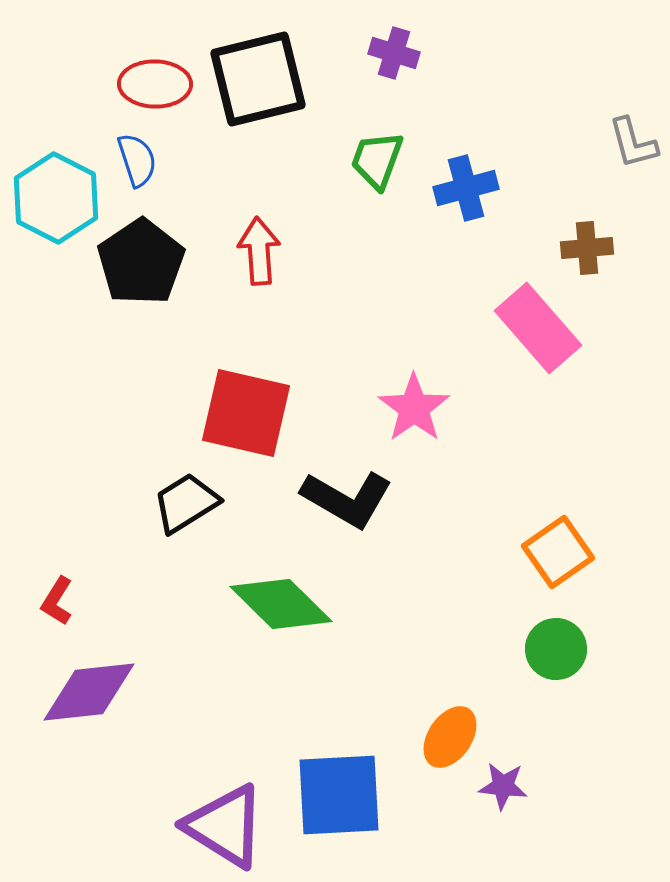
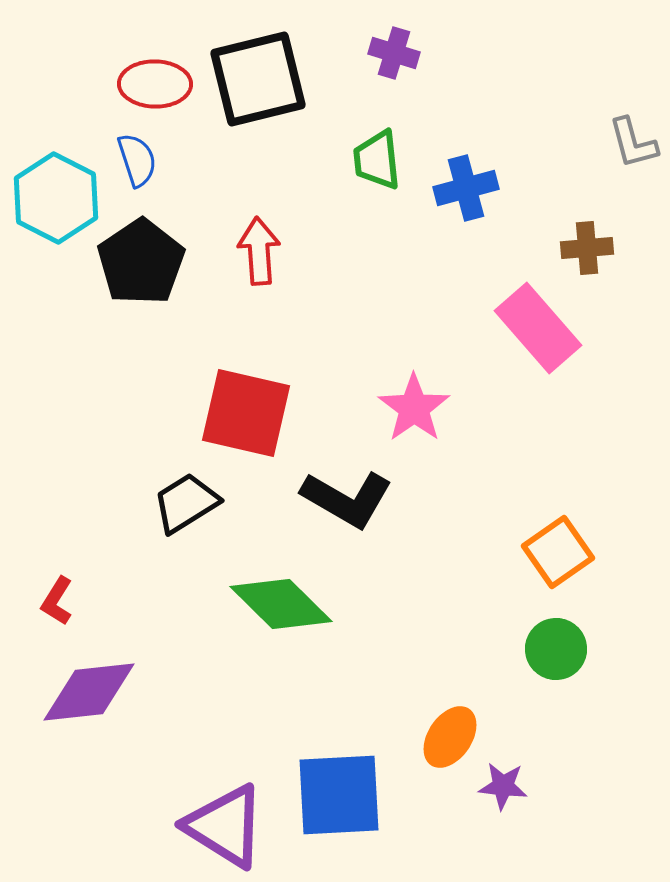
green trapezoid: rotated 26 degrees counterclockwise
